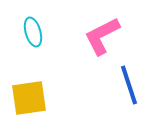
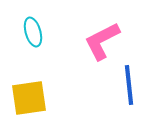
pink L-shape: moved 5 px down
blue line: rotated 12 degrees clockwise
